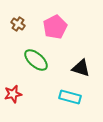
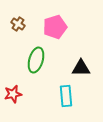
pink pentagon: rotated 10 degrees clockwise
green ellipse: rotated 65 degrees clockwise
black triangle: rotated 18 degrees counterclockwise
cyan rectangle: moved 4 px left, 1 px up; rotated 70 degrees clockwise
